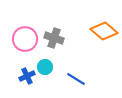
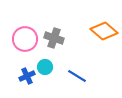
blue line: moved 1 px right, 3 px up
